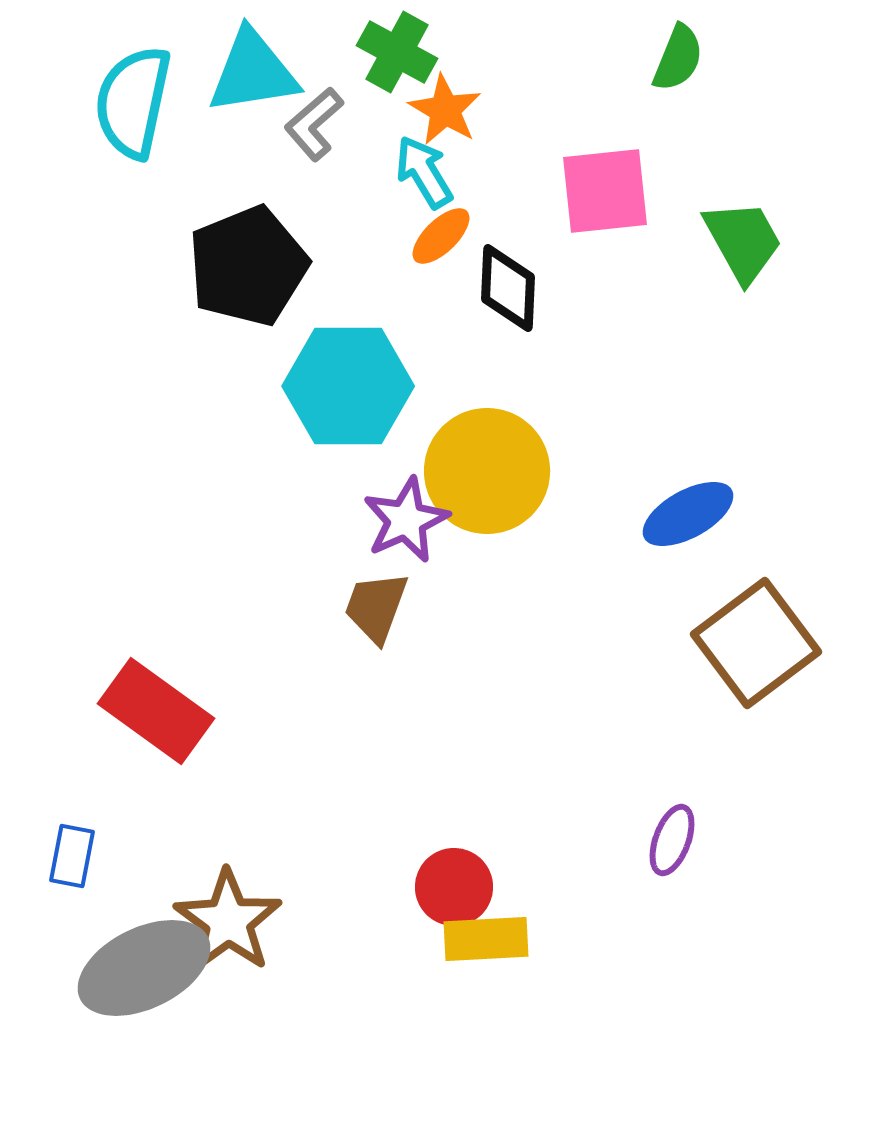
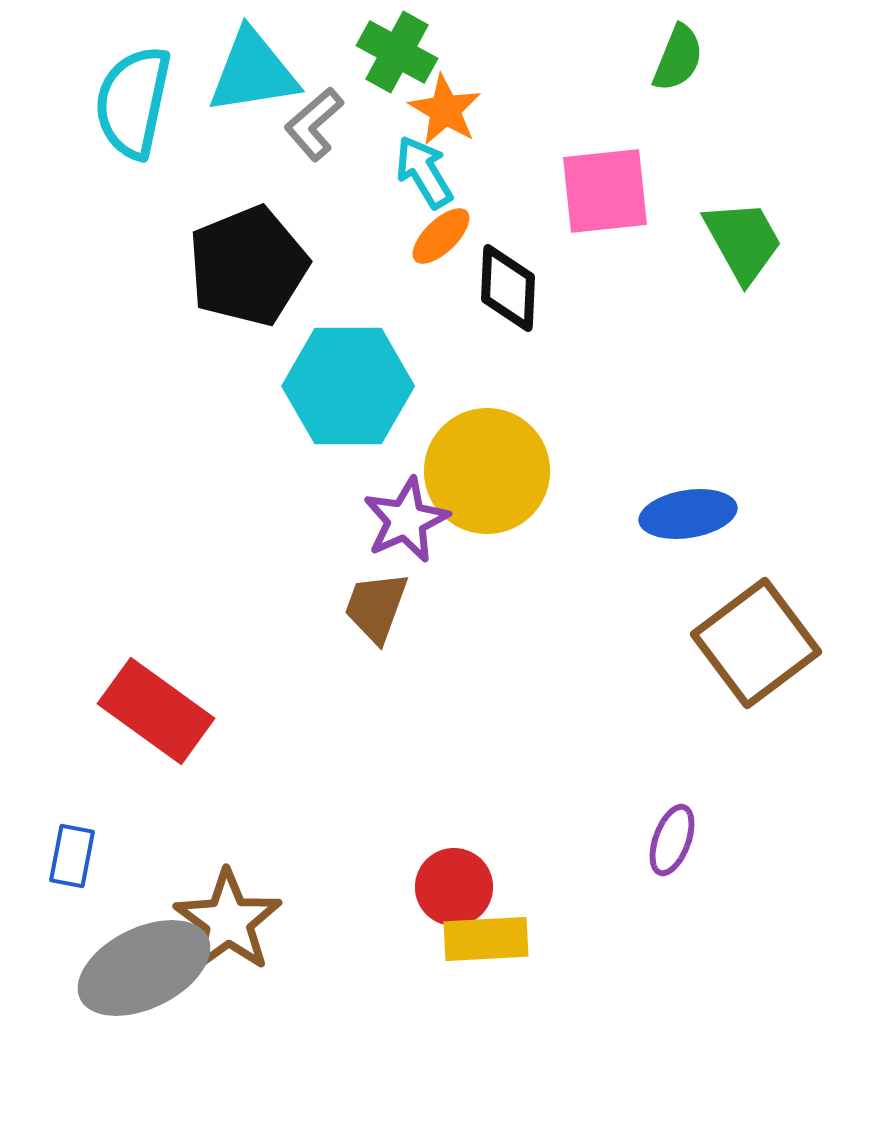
blue ellipse: rotated 20 degrees clockwise
